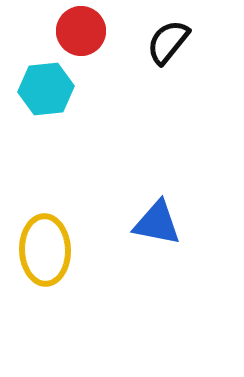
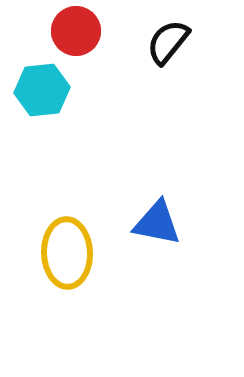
red circle: moved 5 px left
cyan hexagon: moved 4 px left, 1 px down
yellow ellipse: moved 22 px right, 3 px down
